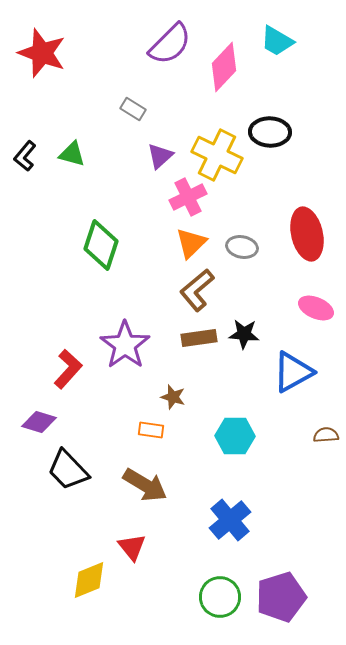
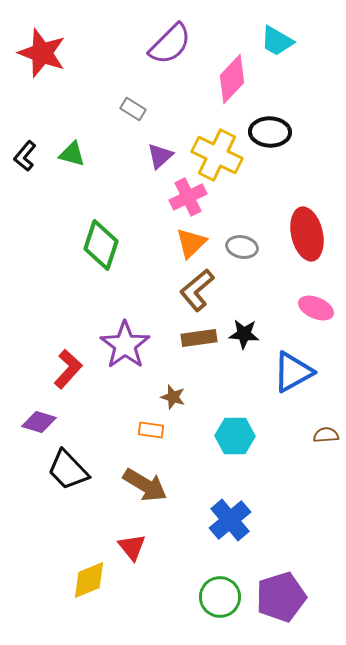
pink diamond: moved 8 px right, 12 px down
